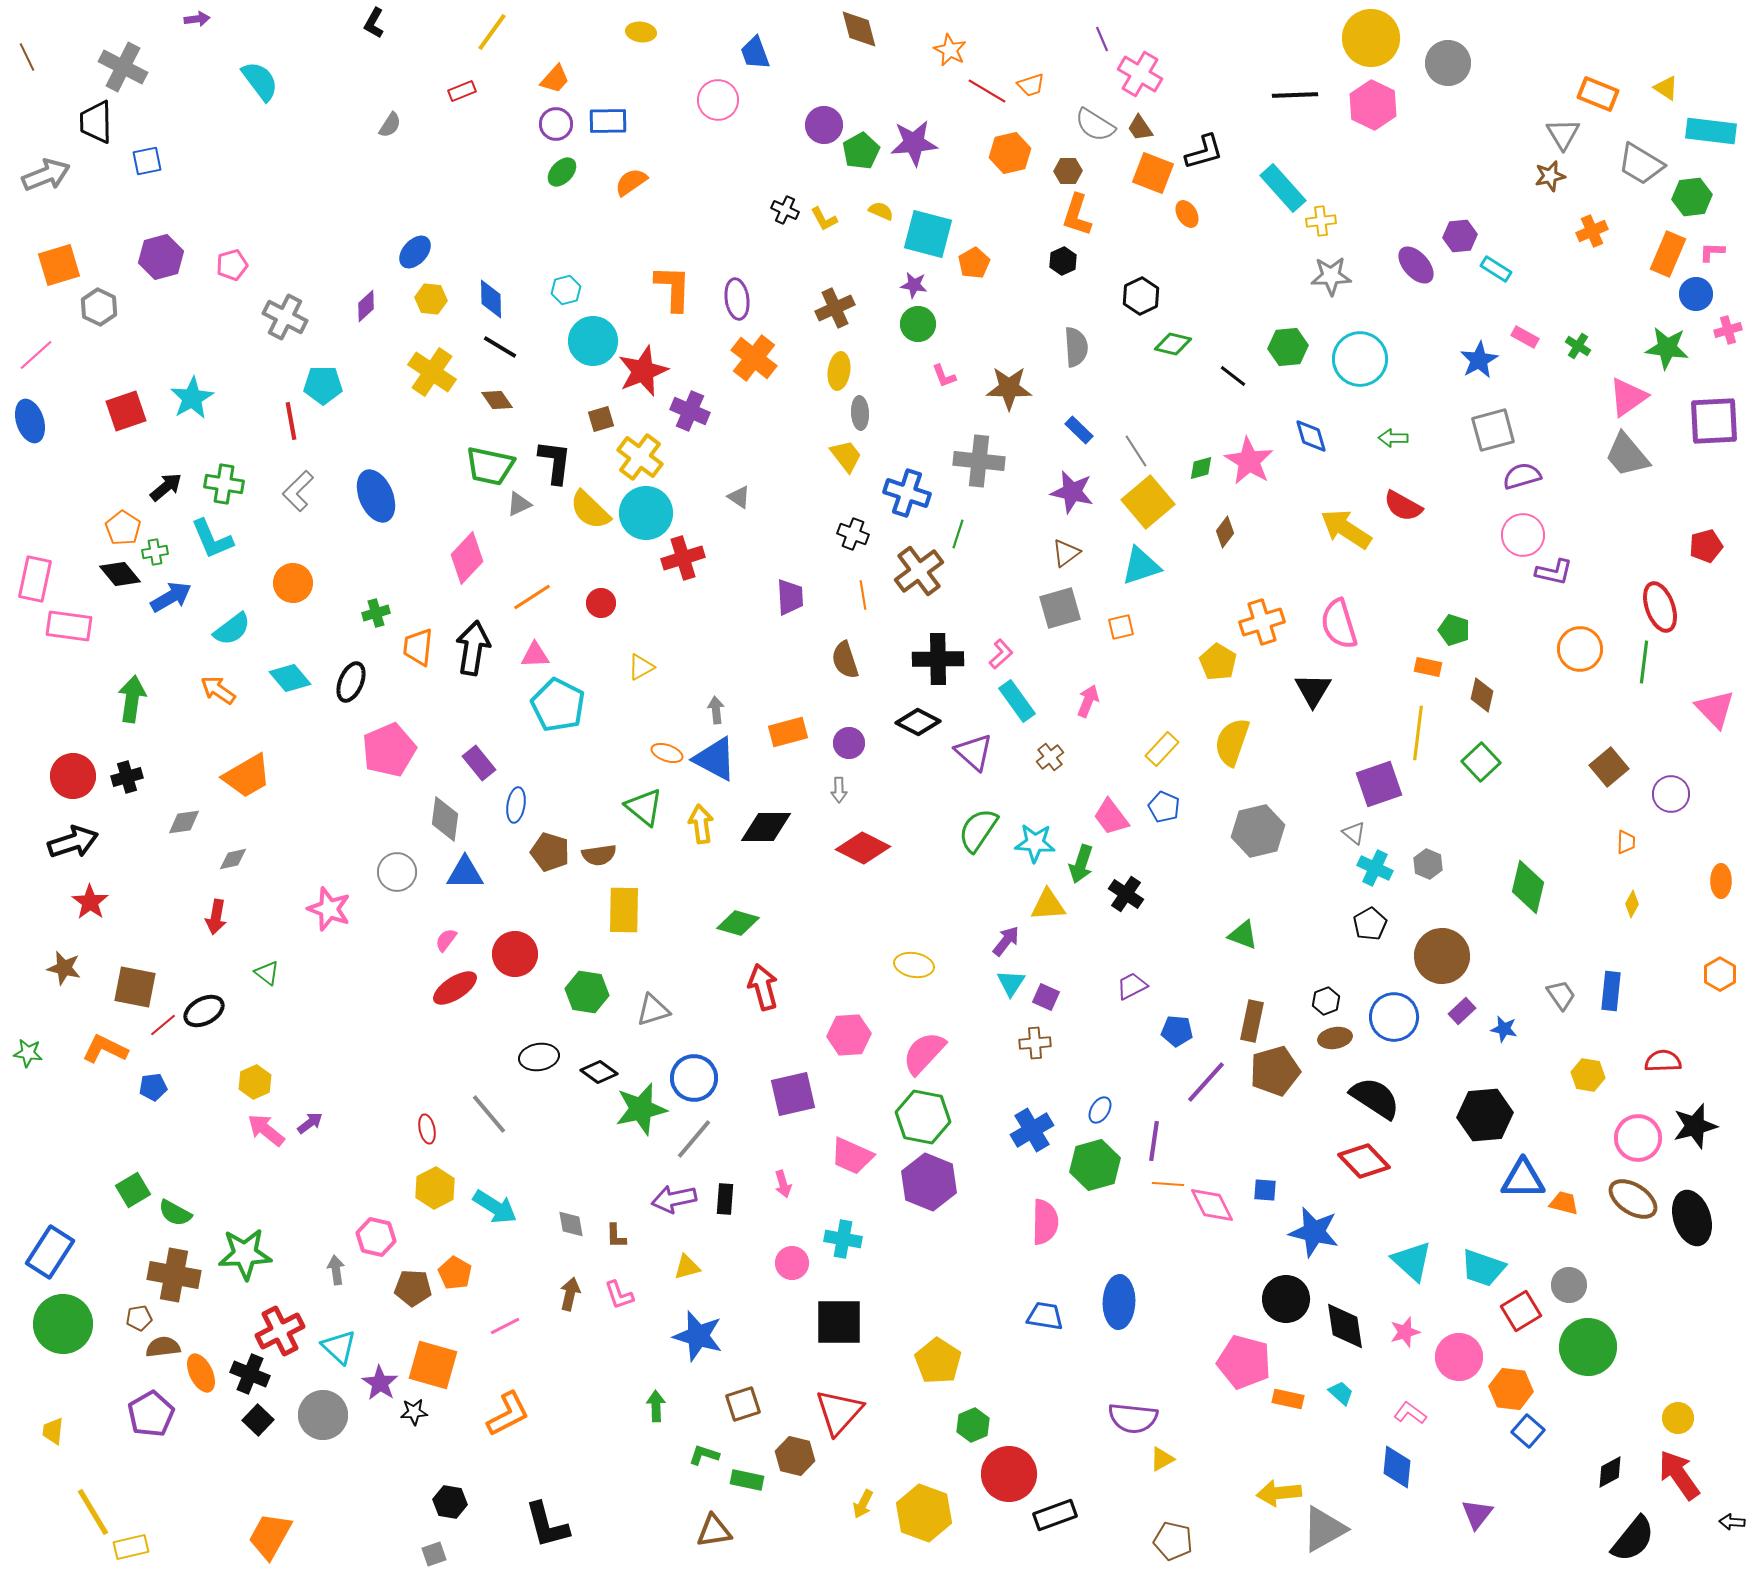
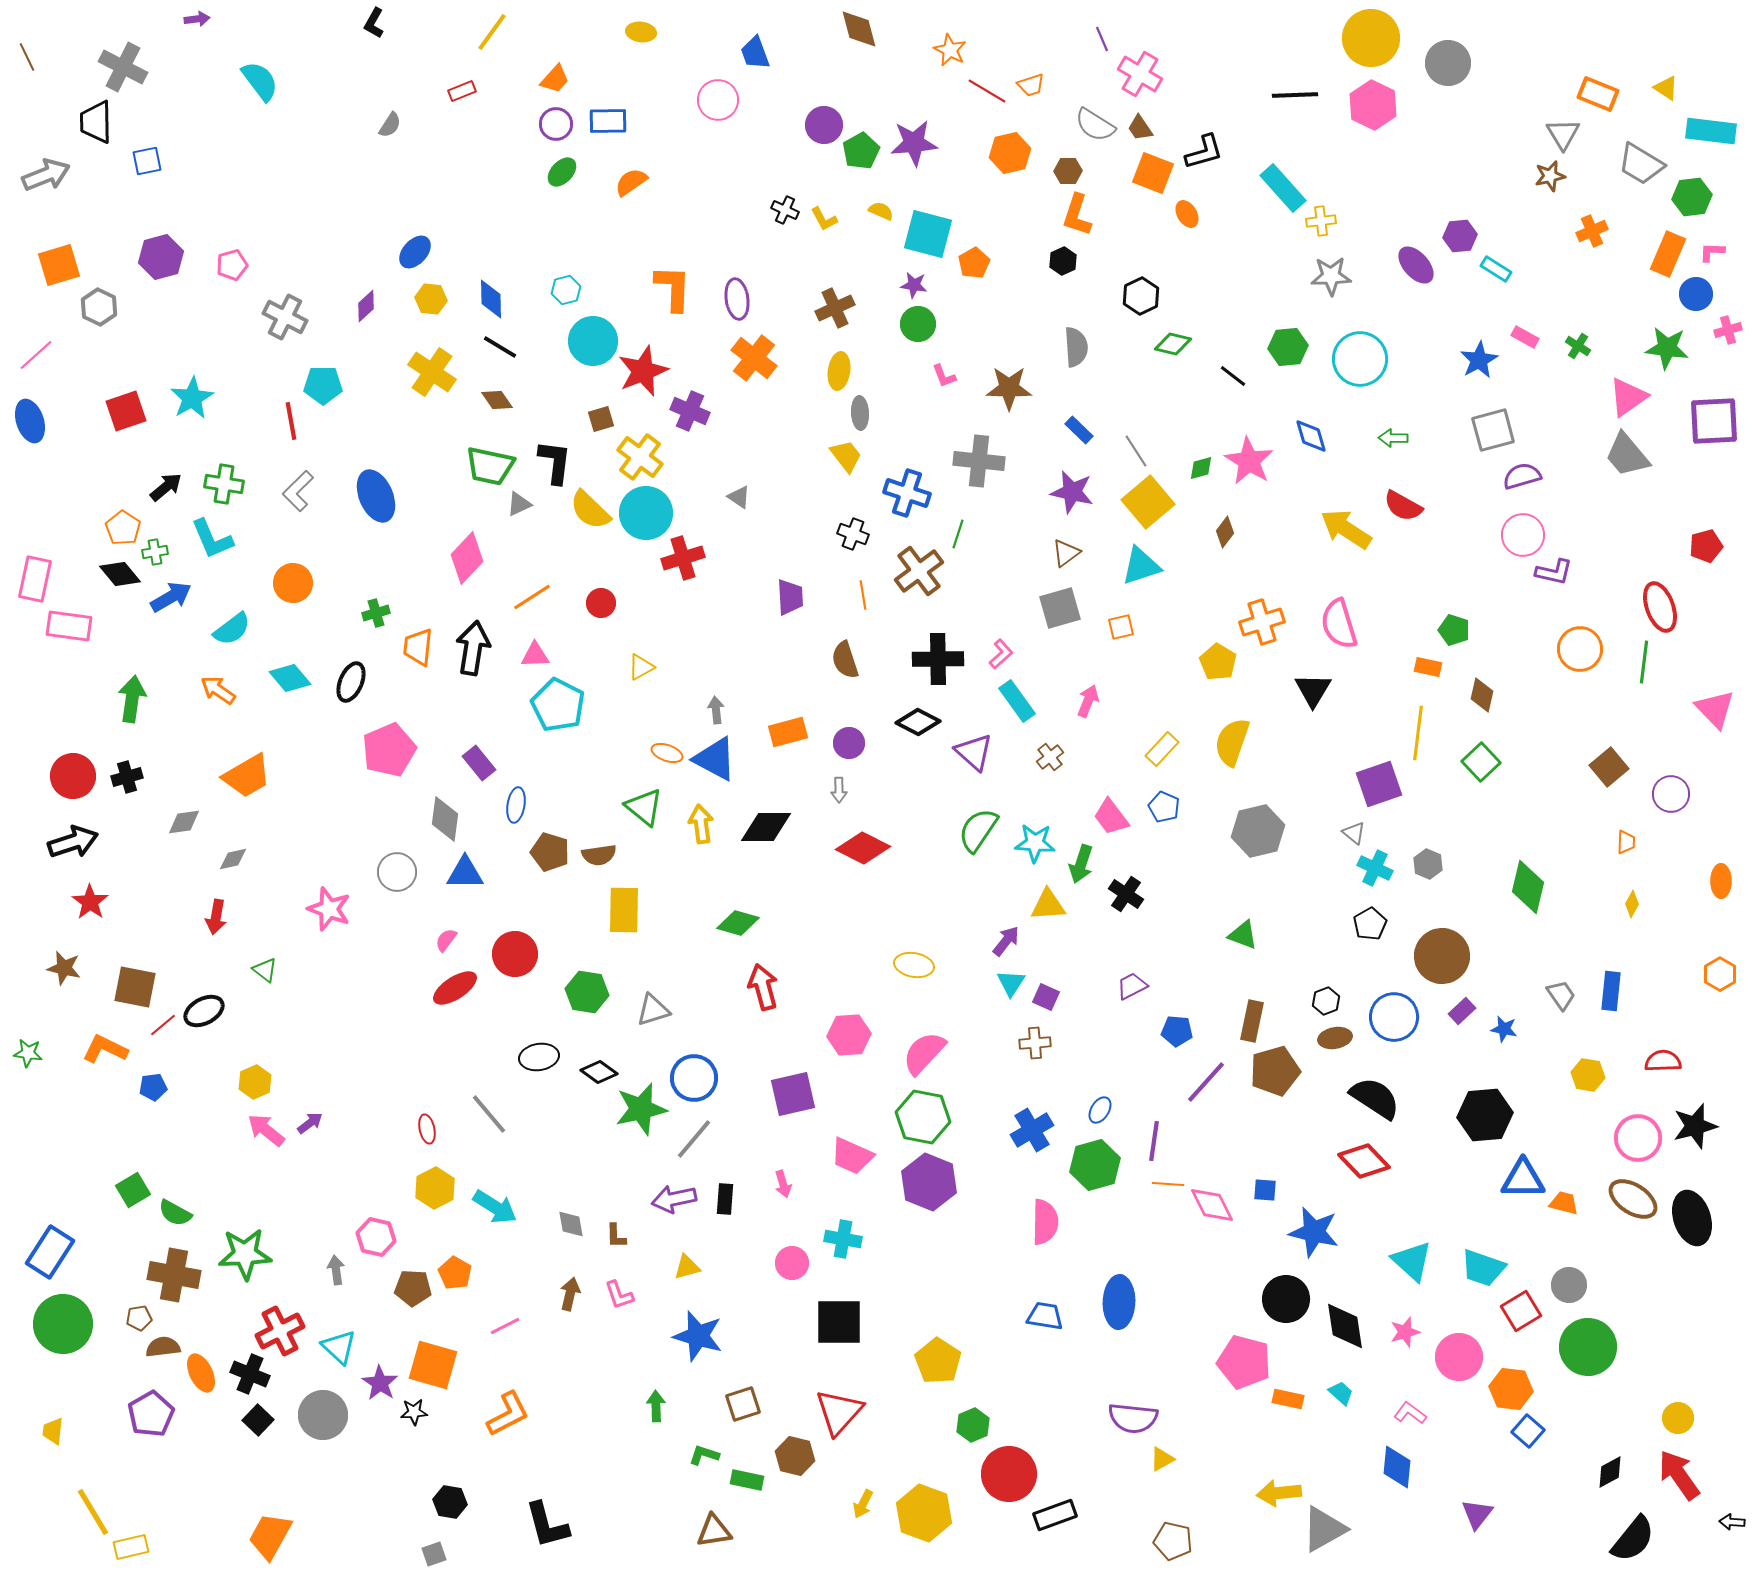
green triangle at (267, 973): moved 2 px left, 3 px up
